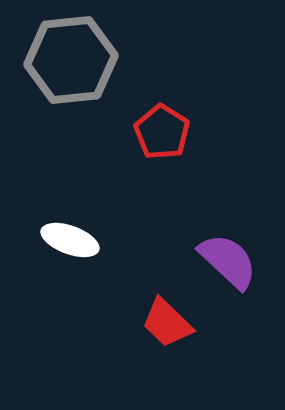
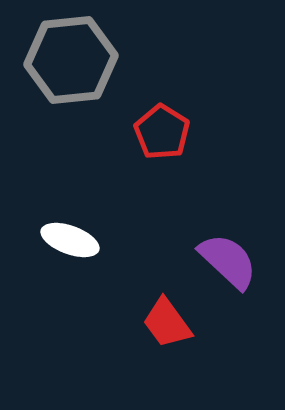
red trapezoid: rotated 10 degrees clockwise
